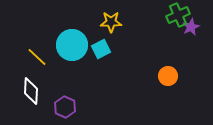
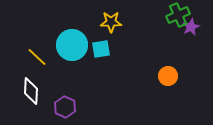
cyan square: rotated 18 degrees clockwise
